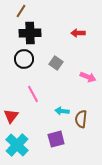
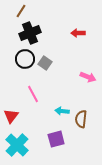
black cross: rotated 20 degrees counterclockwise
black circle: moved 1 px right
gray square: moved 11 px left
